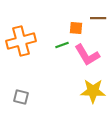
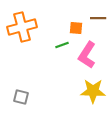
orange cross: moved 1 px right, 14 px up
pink L-shape: rotated 64 degrees clockwise
